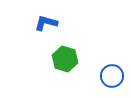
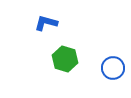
blue circle: moved 1 px right, 8 px up
